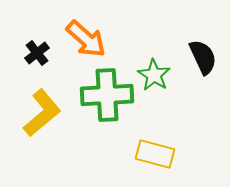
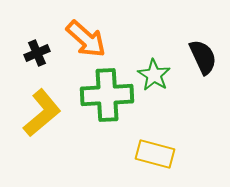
black cross: rotated 15 degrees clockwise
